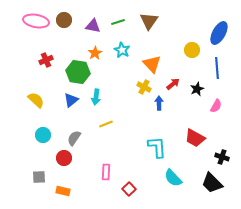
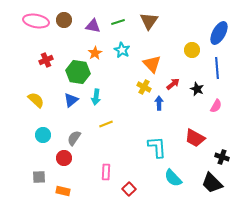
black star: rotated 24 degrees counterclockwise
